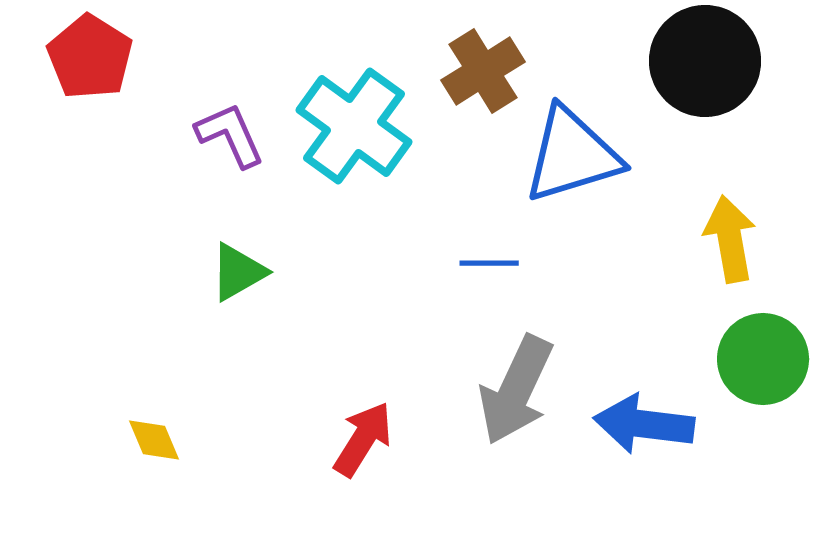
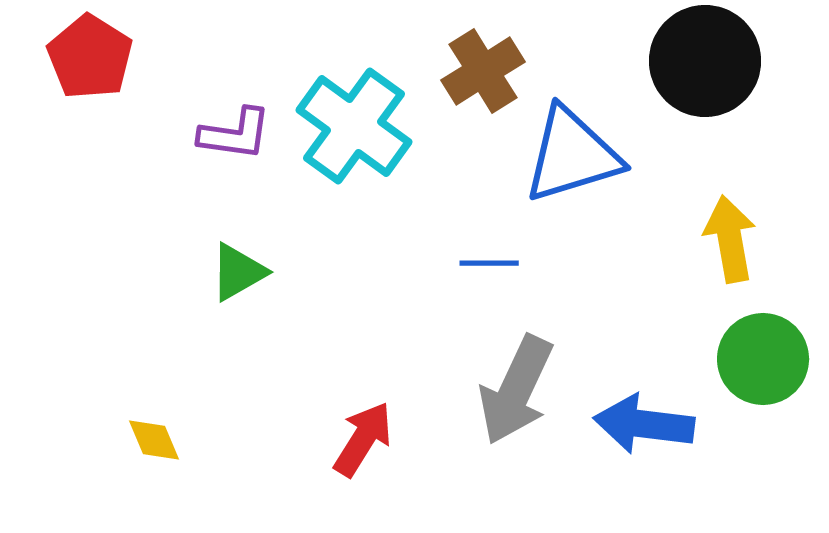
purple L-shape: moved 5 px right, 1 px up; rotated 122 degrees clockwise
